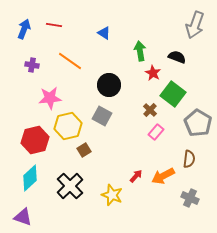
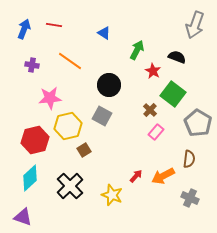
green arrow: moved 3 px left, 1 px up; rotated 36 degrees clockwise
red star: moved 2 px up
